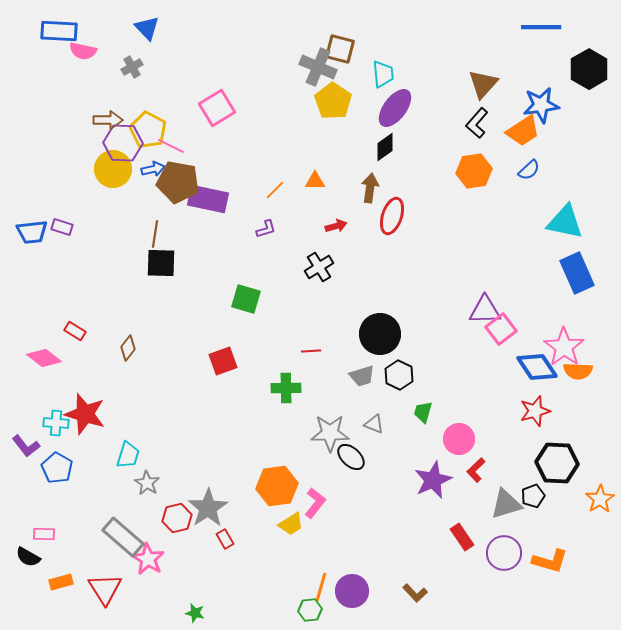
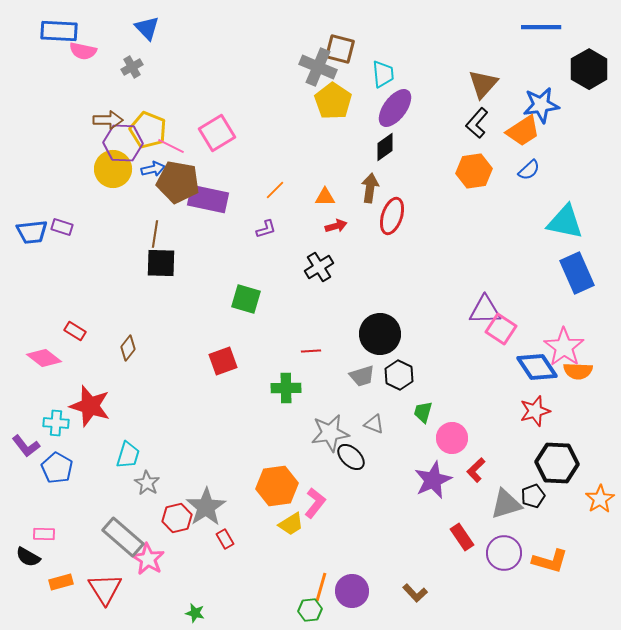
pink square at (217, 108): moved 25 px down
yellow pentagon at (148, 130): rotated 6 degrees counterclockwise
orange triangle at (315, 181): moved 10 px right, 16 px down
pink square at (501, 329): rotated 20 degrees counterclockwise
red star at (85, 414): moved 5 px right, 8 px up
gray star at (330, 433): rotated 9 degrees counterclockwise
pink circle at (459, 439): moved 7 px left, 1 px up
gray star at (208, 508): moved 2 px left, 1 px up
